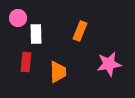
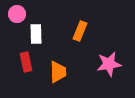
pink circle: moved 1 px left, 4 px up
red rectangle: rotated 18 degrees counterclockwise
